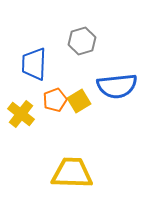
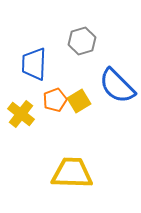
blue semicircle: rotated 51 degrees clockwise
